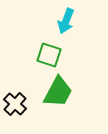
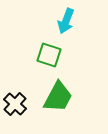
green trapezoid: moved 5 px down
